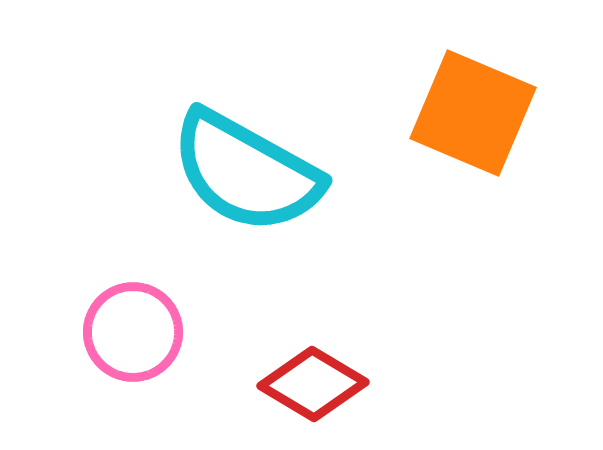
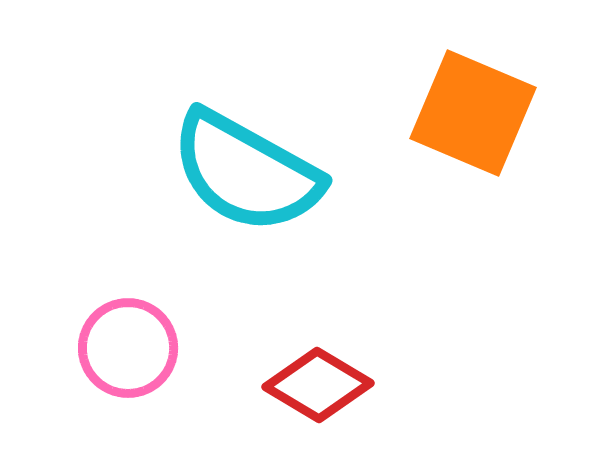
pink circle: moved 5 px left, 16 px down
red diamond: moved 5 px right, 1 px down
